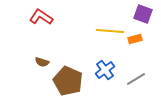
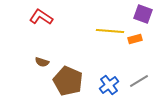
blue cross: moved 4 px right, 15 px down
gray line: moved 3 px right, 2 px down
